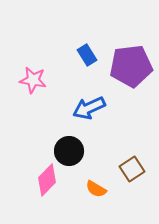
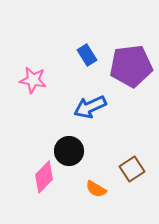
blue arrow: moved 1 px right, 1 px up
pink diamond: moved 3 px left, 3 px up
